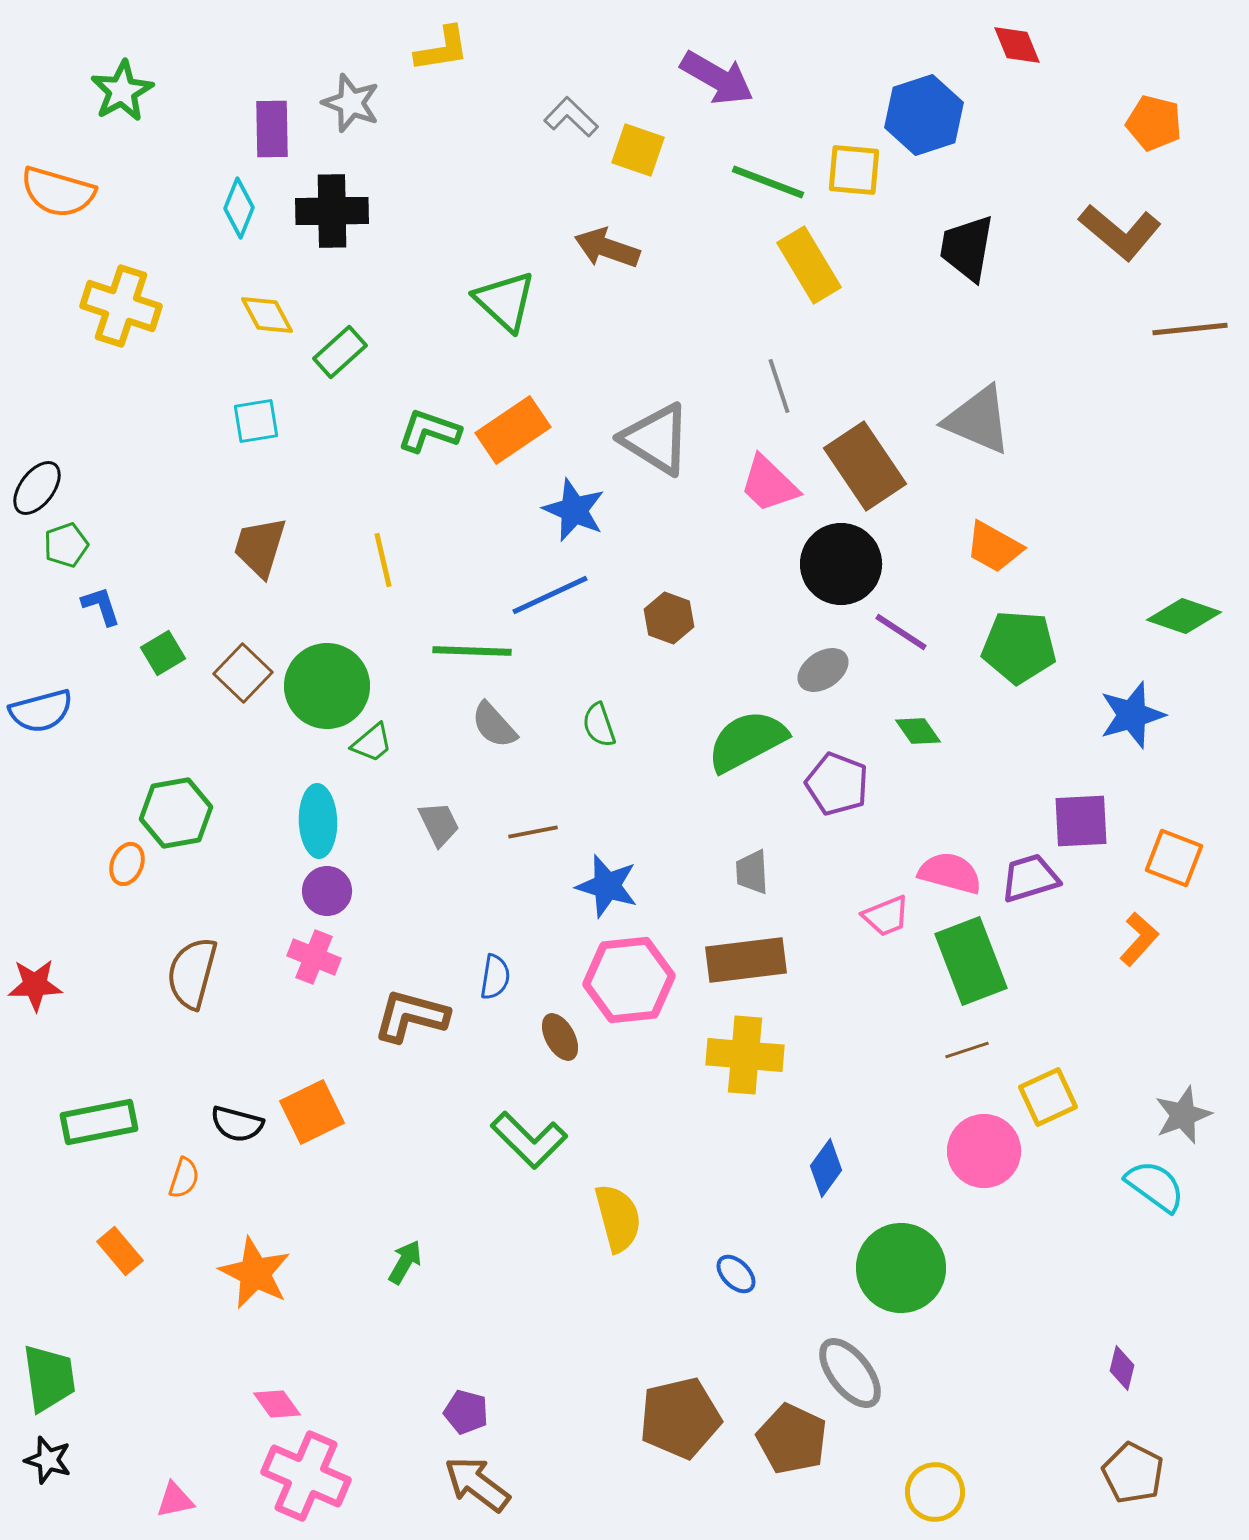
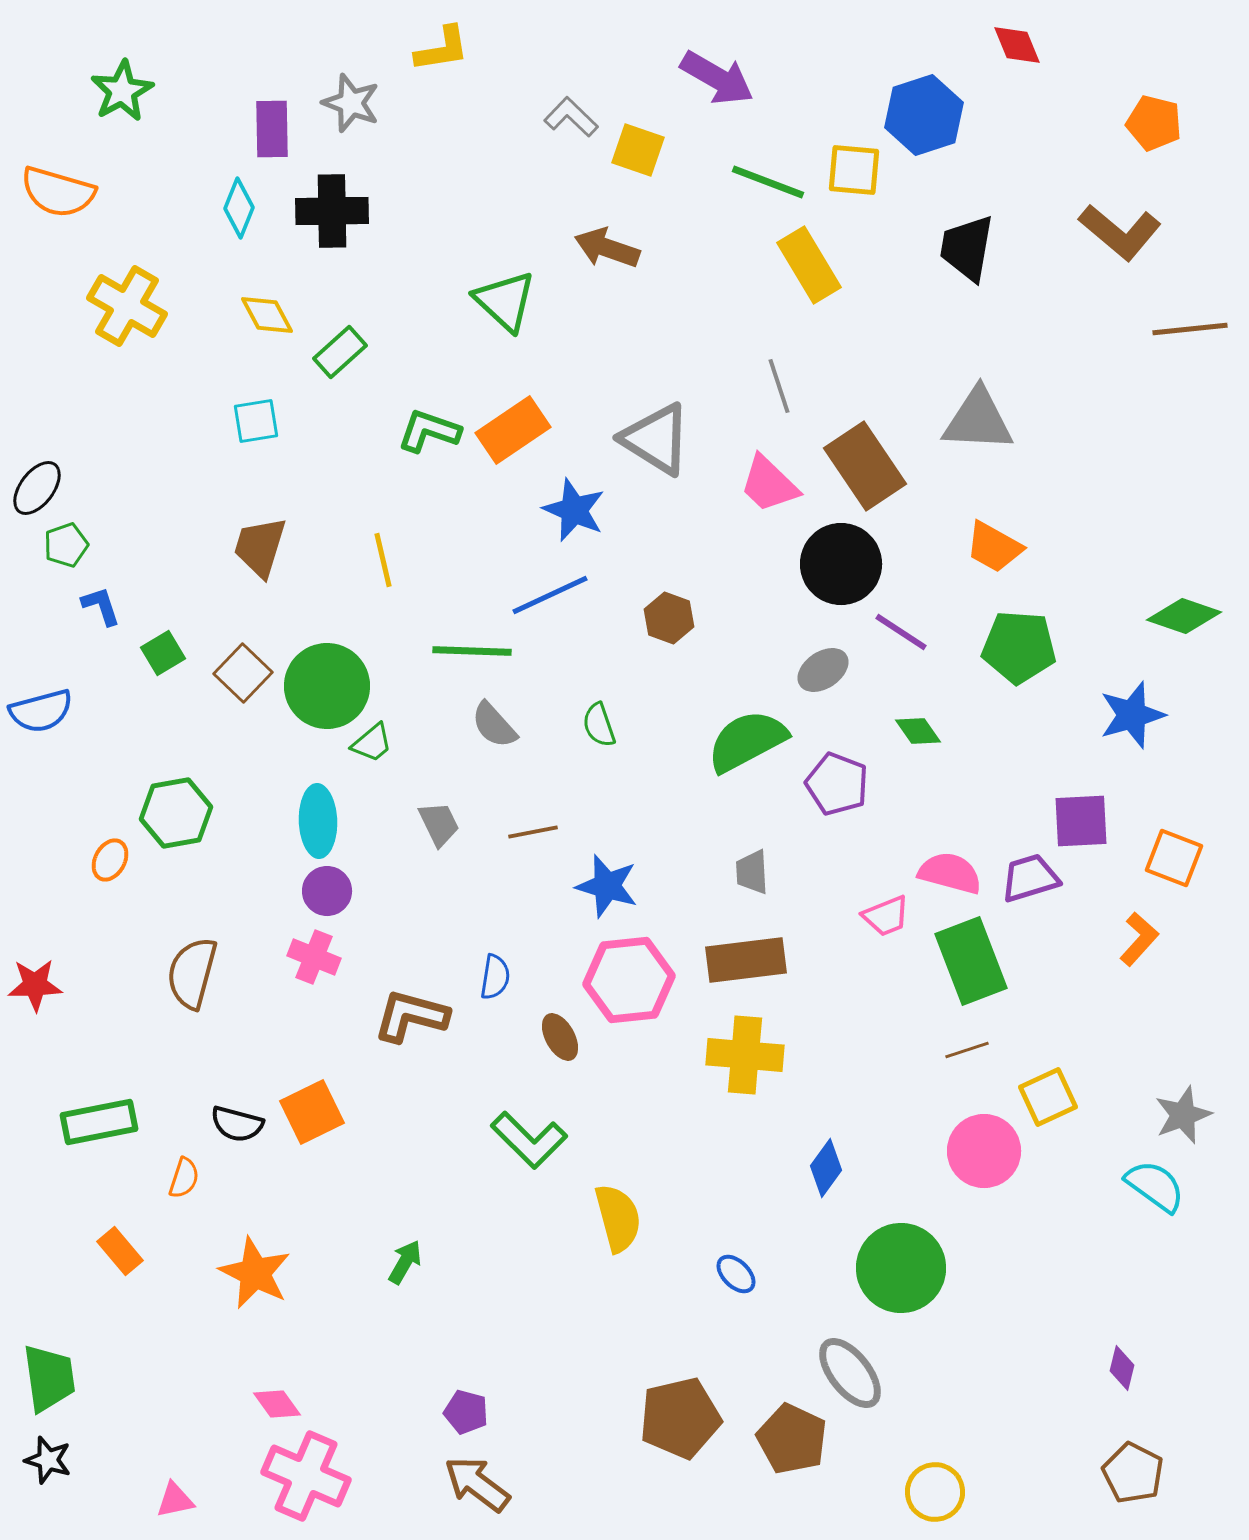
yellow cross at (121, 306): moved 6 px right; rotated 12 degrees clockwise
gray triangle at (978, 420): rotated 20 degrees counterclockwise
orange ellipse at (127, 864): moved 17 px left, 4 px up; rotated 6 degrees clockwise
